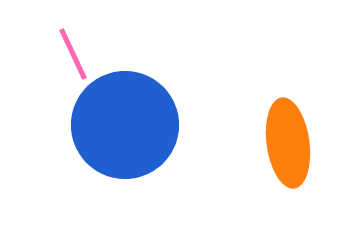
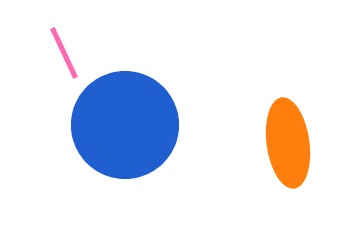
pink line: moved 9 px left, 1 px up
